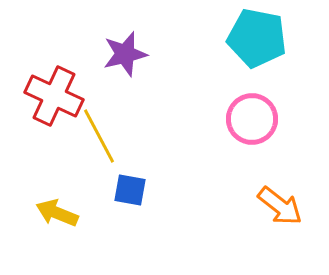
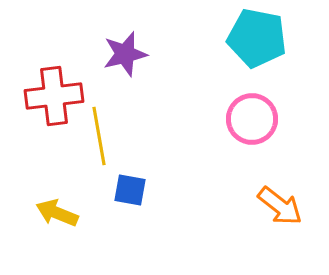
red cross: rotated 32 degrees counterclockwise
yellow line: rotated 18 degrees clockwise
